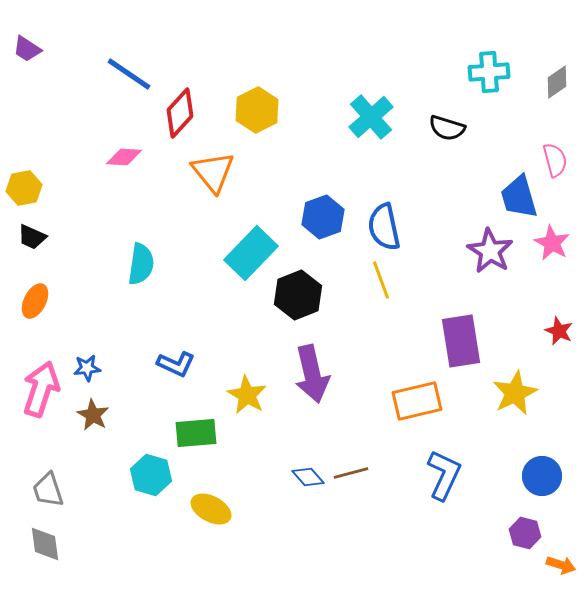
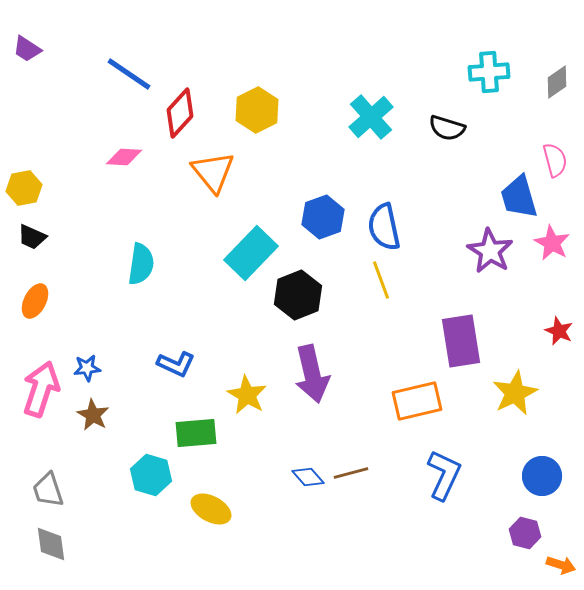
gray diamond at (45, 544): moved 6 px right
